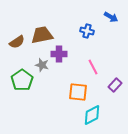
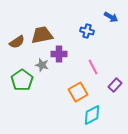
orange square: rotated 36 degrees counterclockwise
